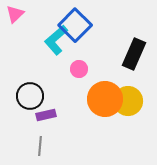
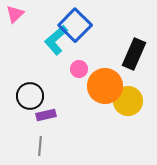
orange circle: moved 13 px up
